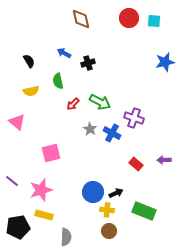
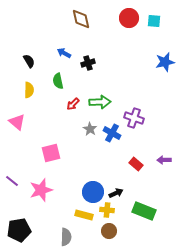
yellow semicircle: moved 2 px left, 1 px up; rotated 77 degrees counterclockwise
green arrow: rotated 30 degrees counterclockwise
yellow rectangle: moved 40 px right
black pentagon: moved 1 px right, 3 px down
